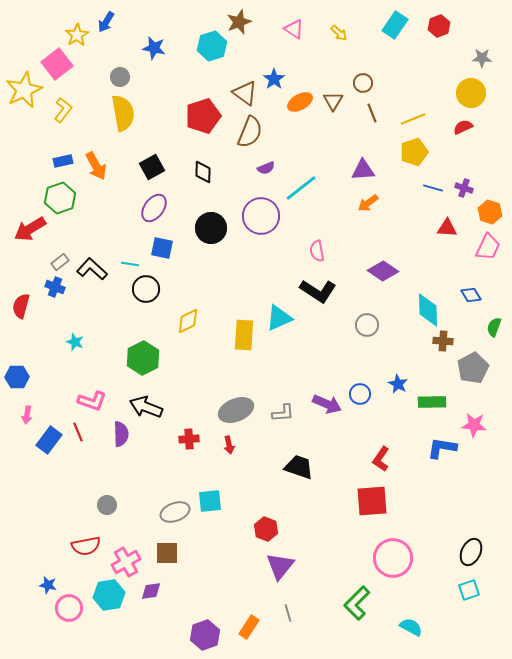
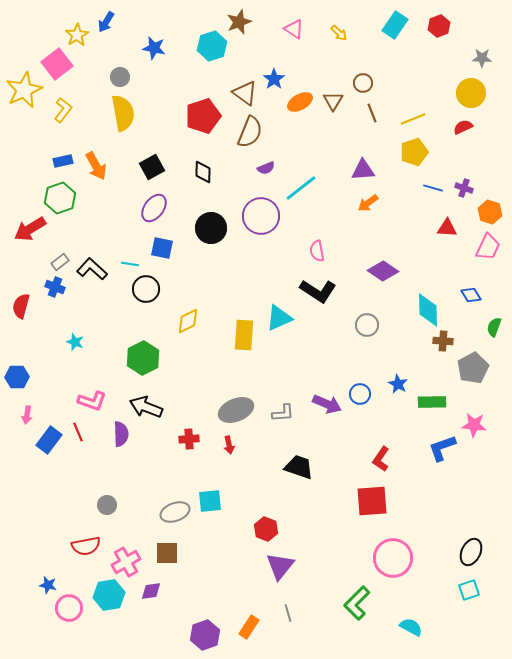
blue L-shape at (442, 448): rotated 28 degrees counterclockwise
